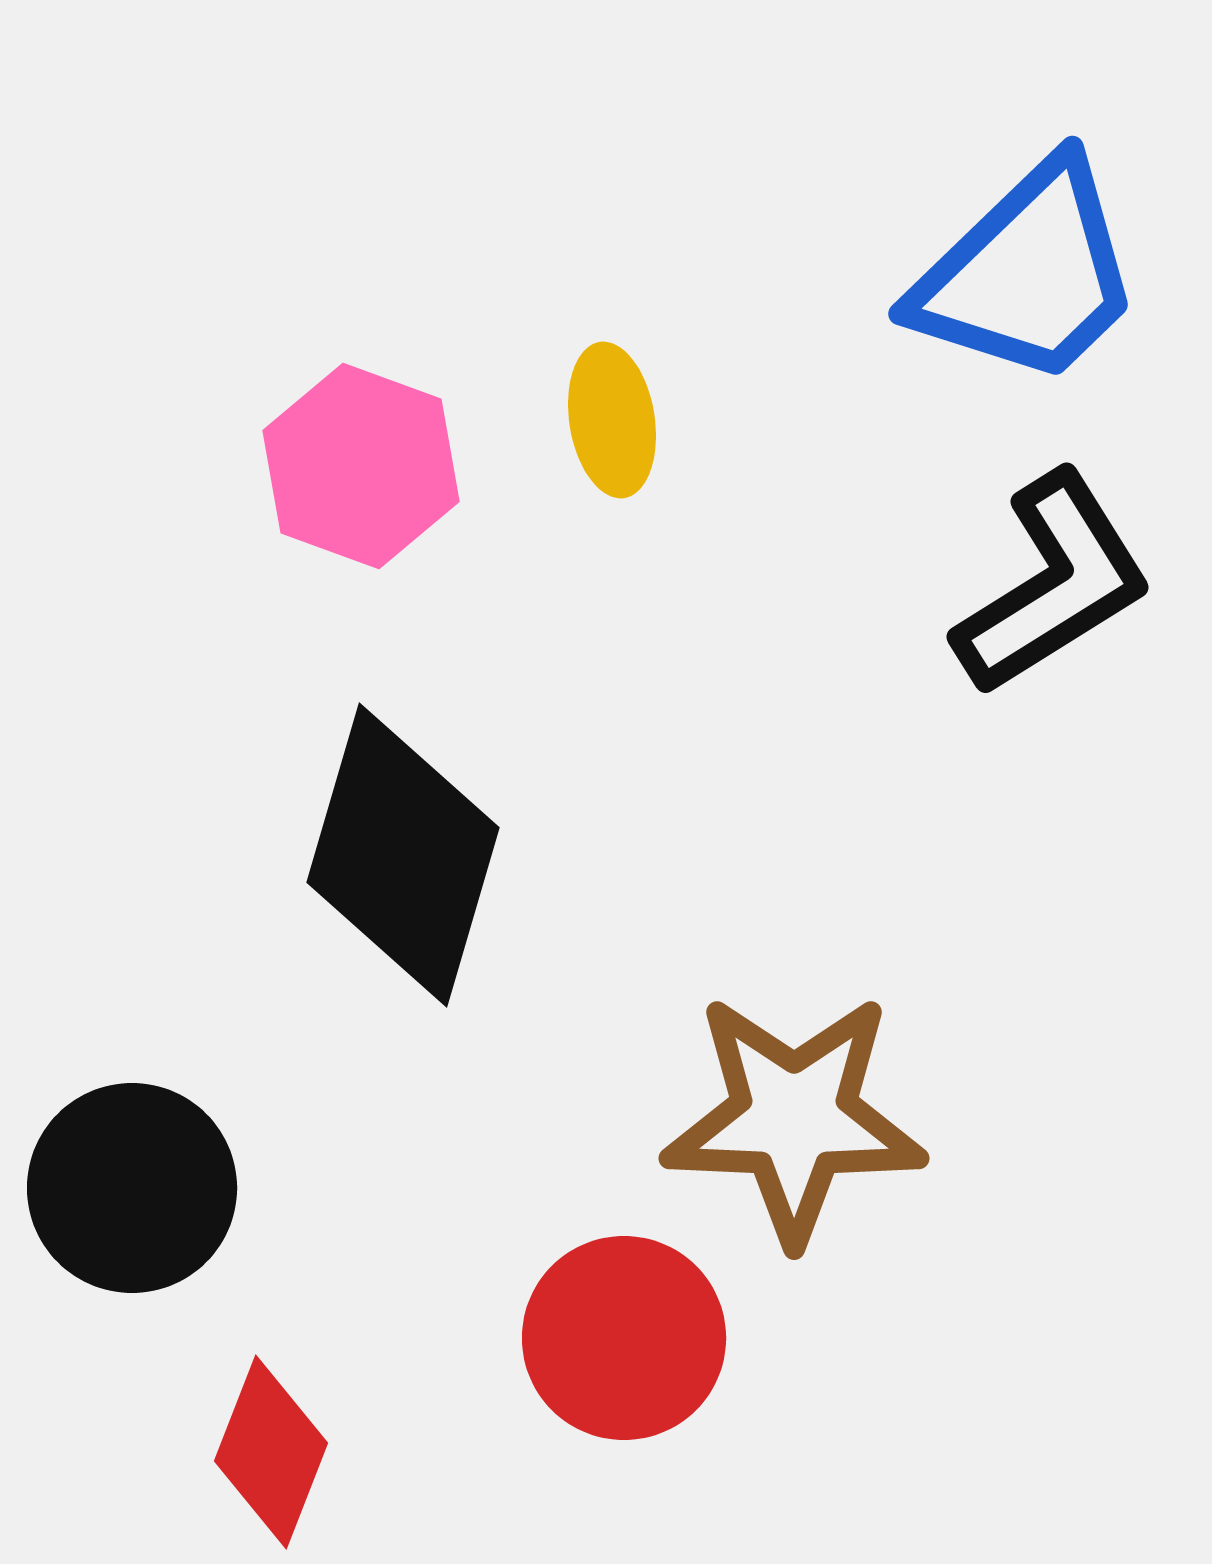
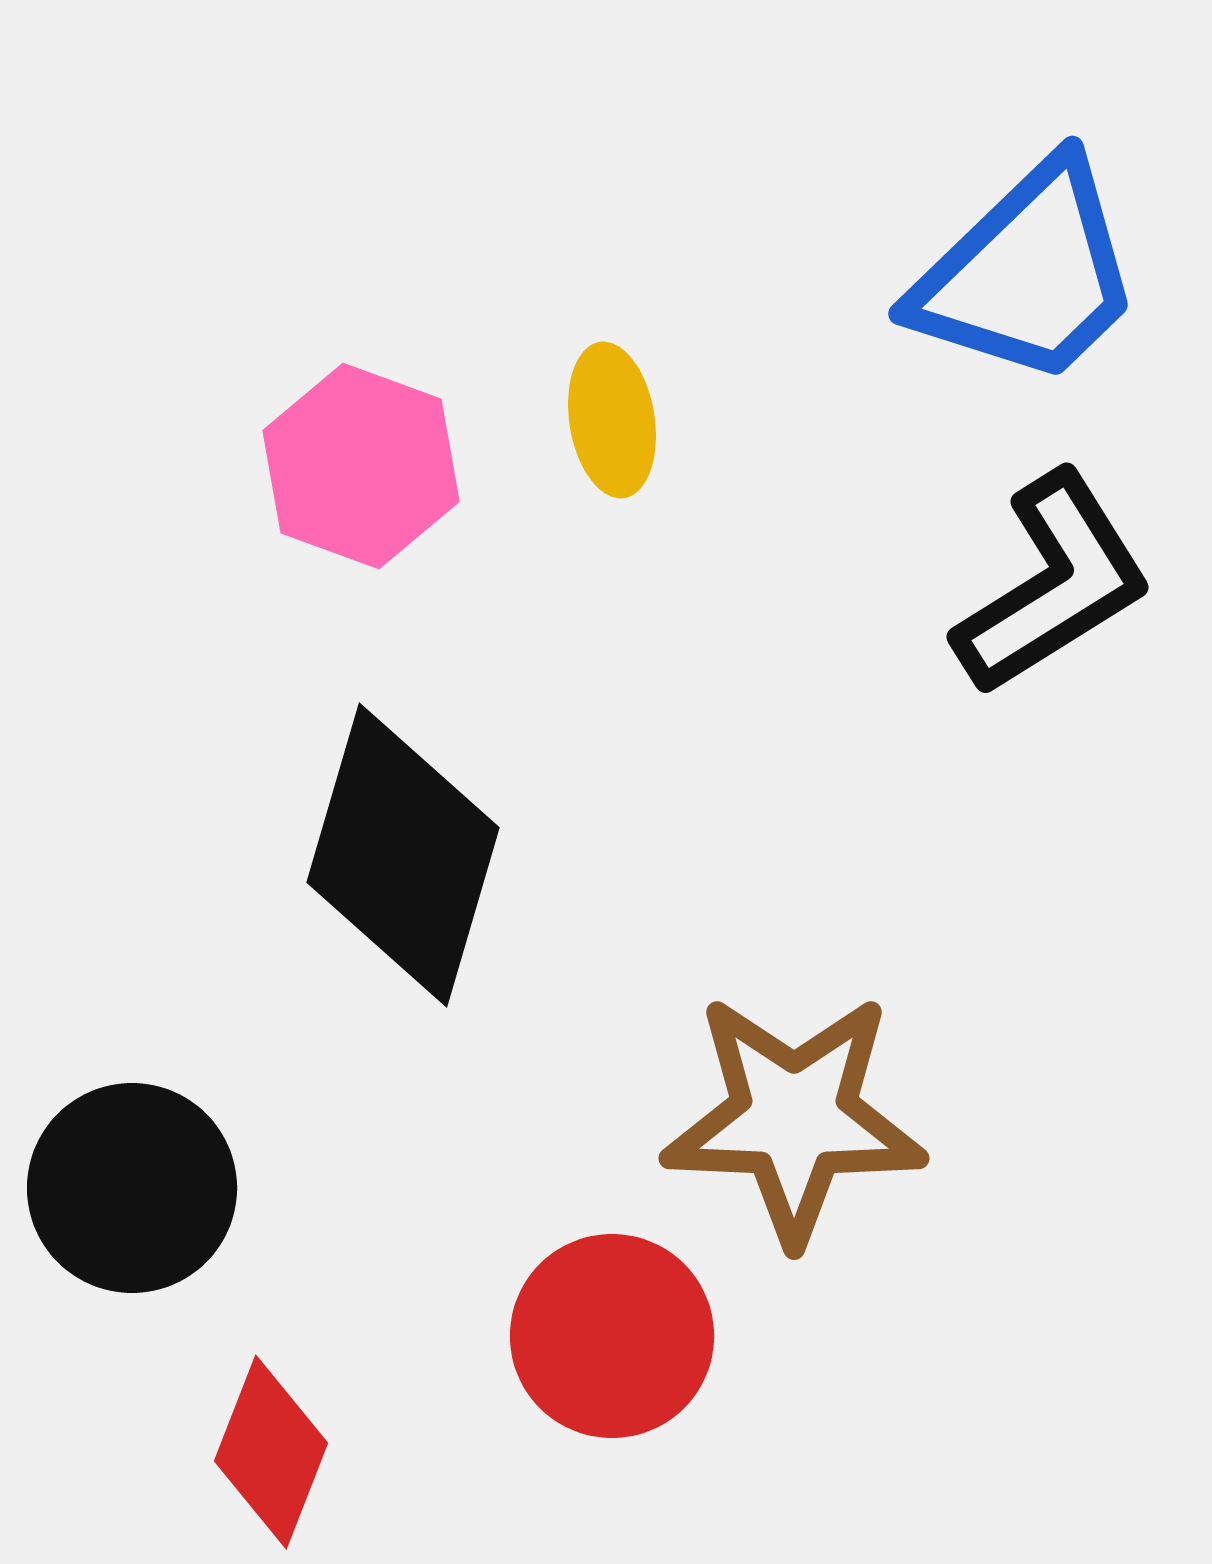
red circle: moved 12 px left, 2 px up
